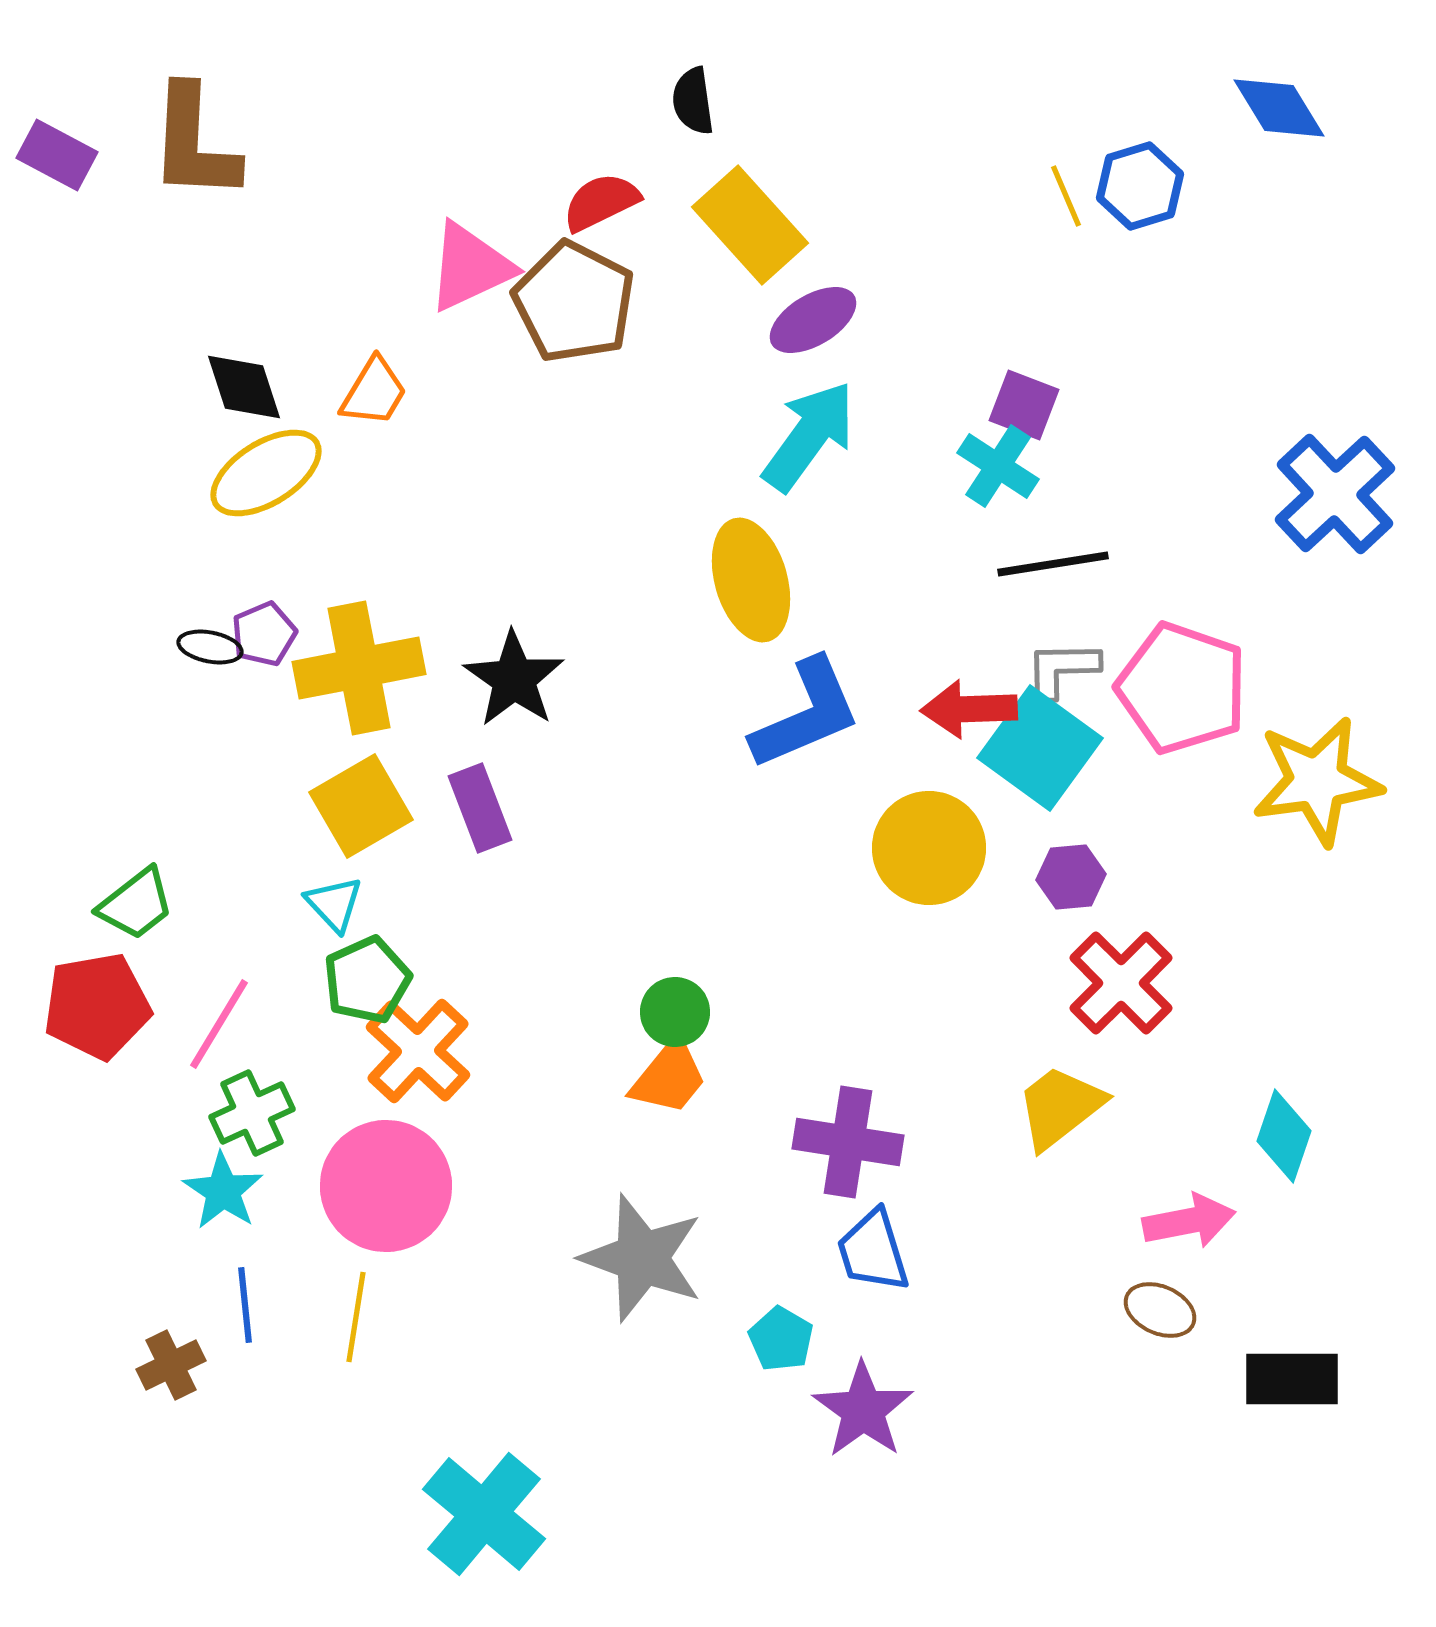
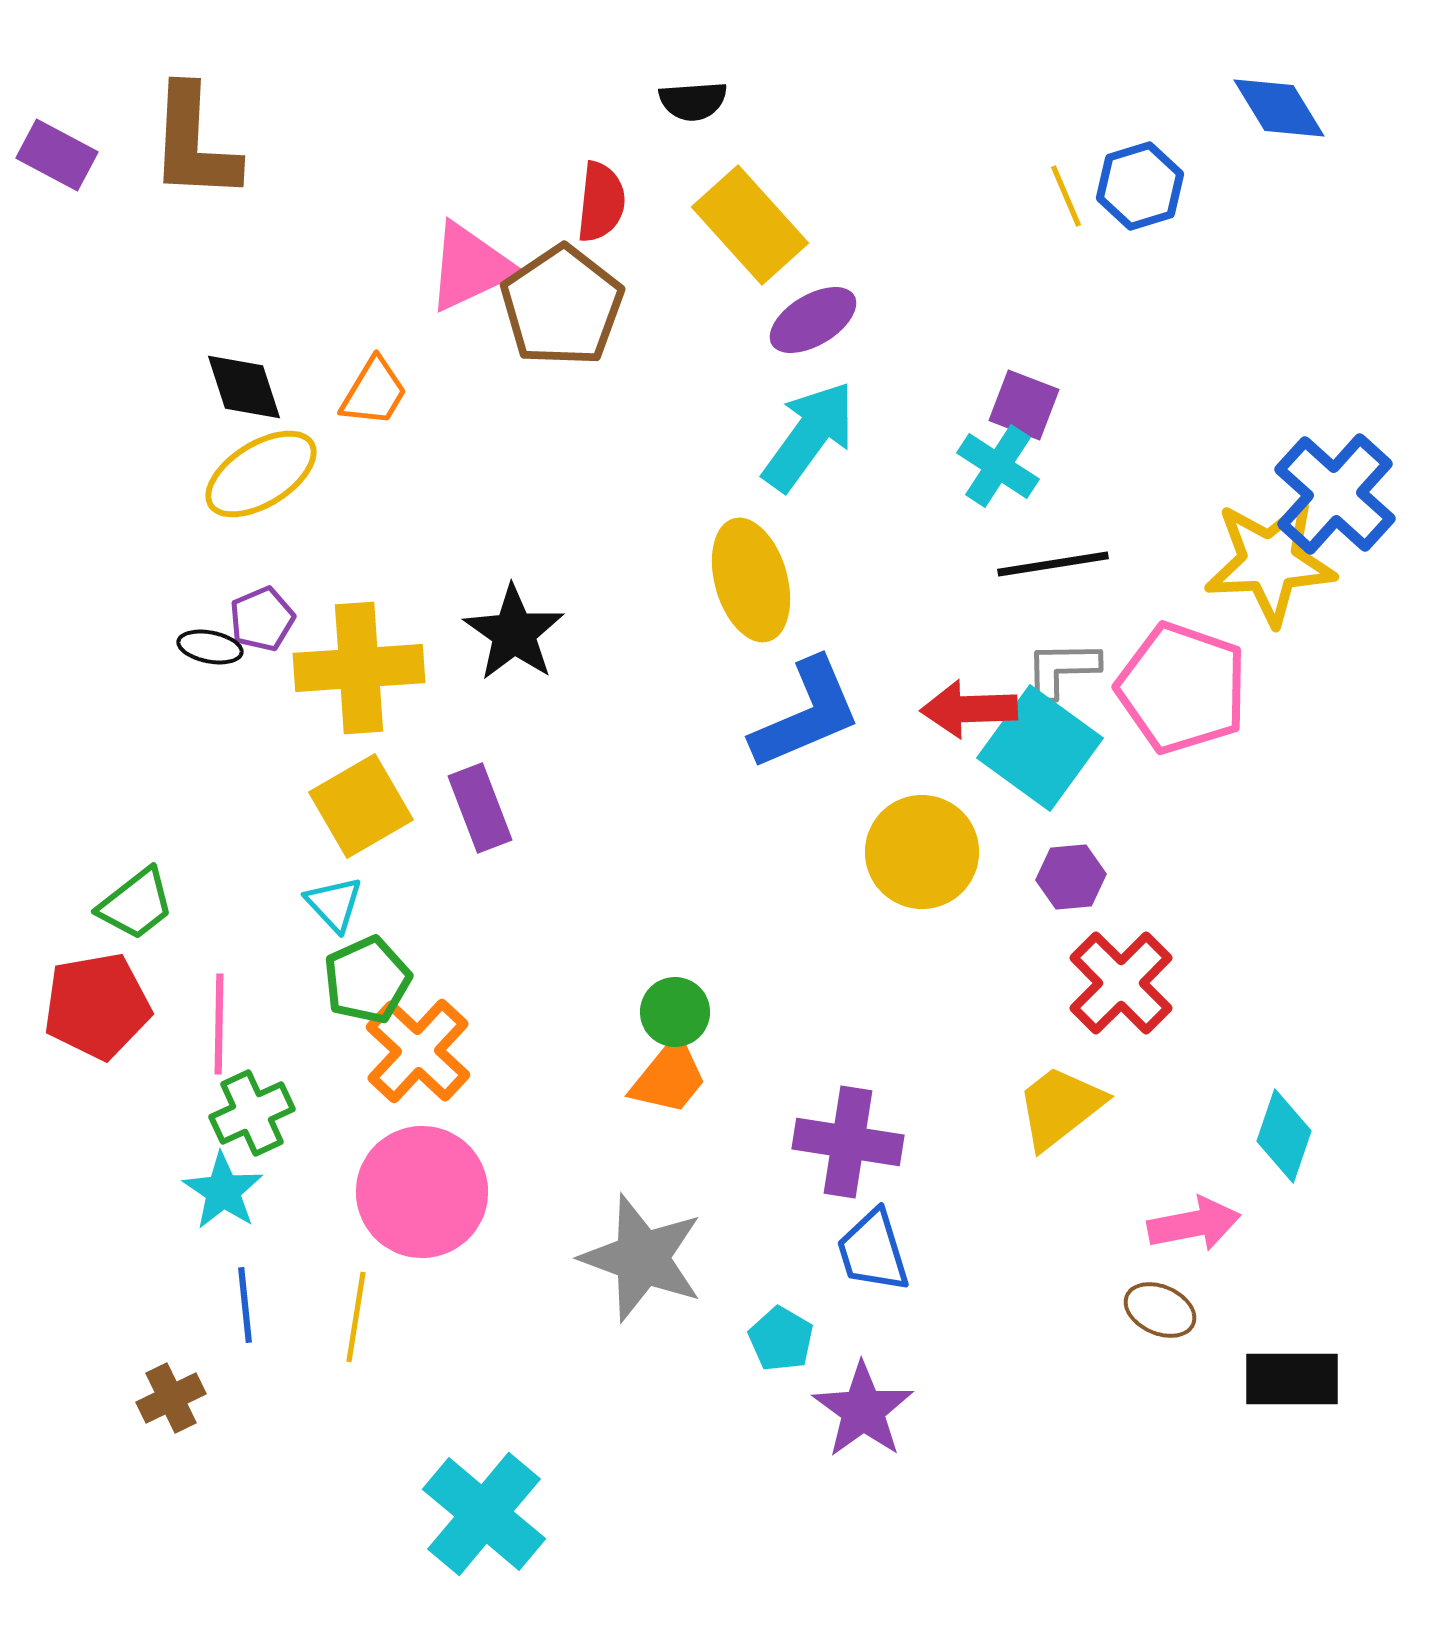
black semicircle at (693, 101): rotated 86 degrees counterclockwise
red semicircle at (601, 202): rotated 122 degrees clockwise
brown pentagon at (574, 302): moved 12 px left, 4 px down; rotated 11 degrees clockwise
yellow ellipse at (266, 473): moved 5 px left, 1 px down
blue cross at (1335, 494): rotated 5 degrees counterclockwise
purple pentagon at (264, 634): moved 2 px left, 15 px up
yellow cross at (359, 668): rotated 7 degrees clockwise
black star at (514, 679): moved 46 px up
yellow star at (1317, 781): moved 47 px left, 219 px up; rotated 5 degrees clockwise
yellow circle at (929, 848): moved 7 px left, 4 px down
pink line at (219, 1024): rotated 30 degrees counterclockwise
pink circle at (386, 1186): moved 36 px right, 6 px down
pink arrow at (1189, 1221): moved 5 px right, 3 px down
brown cross at (171, 1365): moved 33 px down
